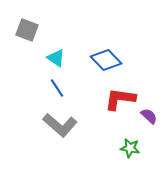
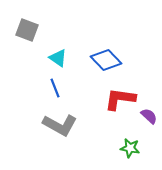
cyan triangle: moved 2 px right
blue line: moved 2 px left; rotated 12 degrees clockwise
gray L-shape: rotated 12 degrees counterclockwise
